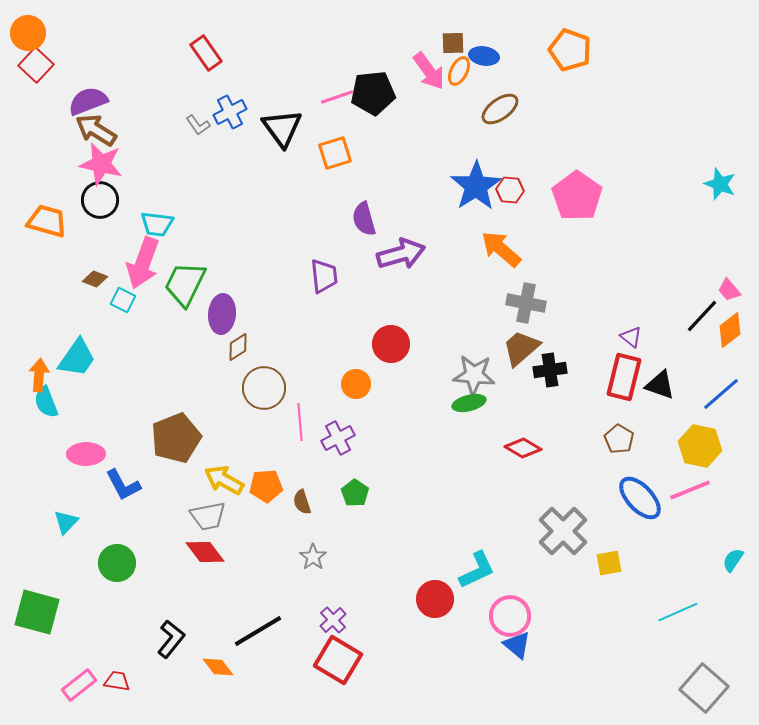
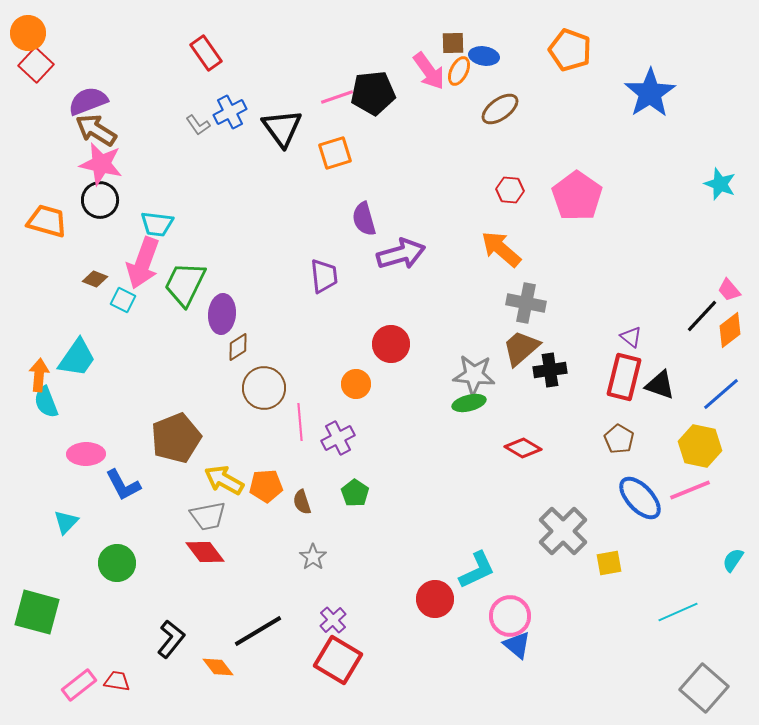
blue star at (476, 186): moved 174 px right, 93 px up
